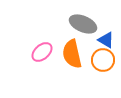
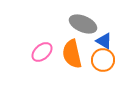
blue triangle: moved 2 px left, 1 px down
